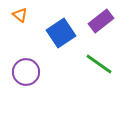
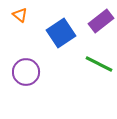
green line: rotated 8 degrees counterclockwise
